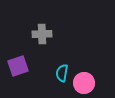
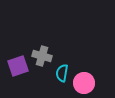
gray cross: moved 22 px down; rotated 18 degrees clockwise
